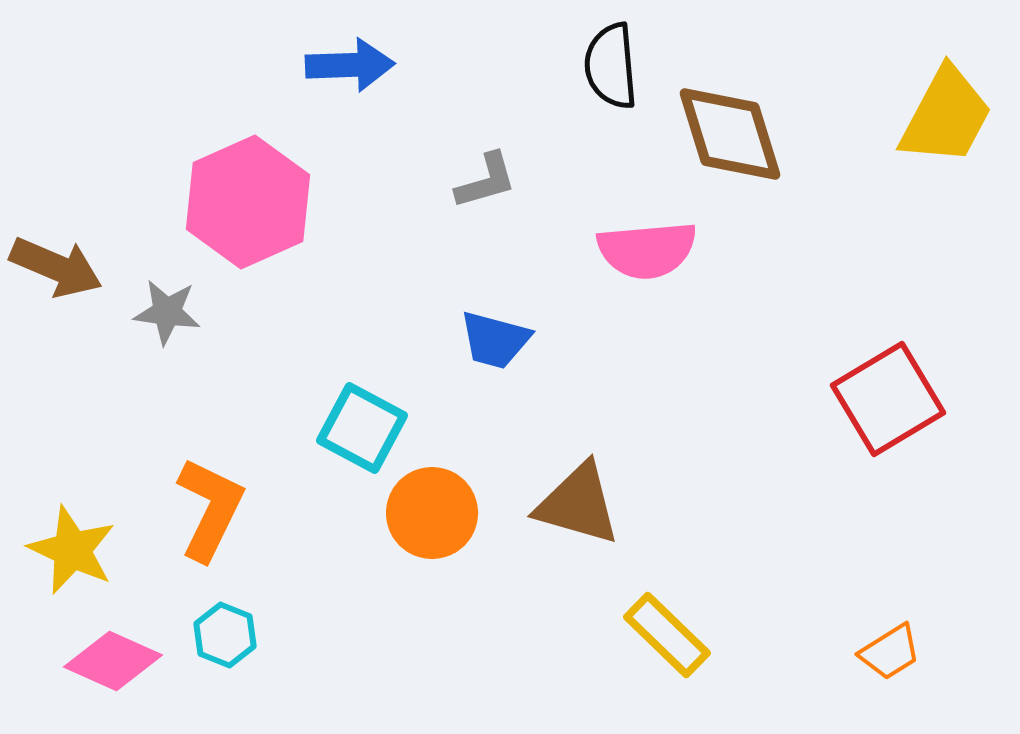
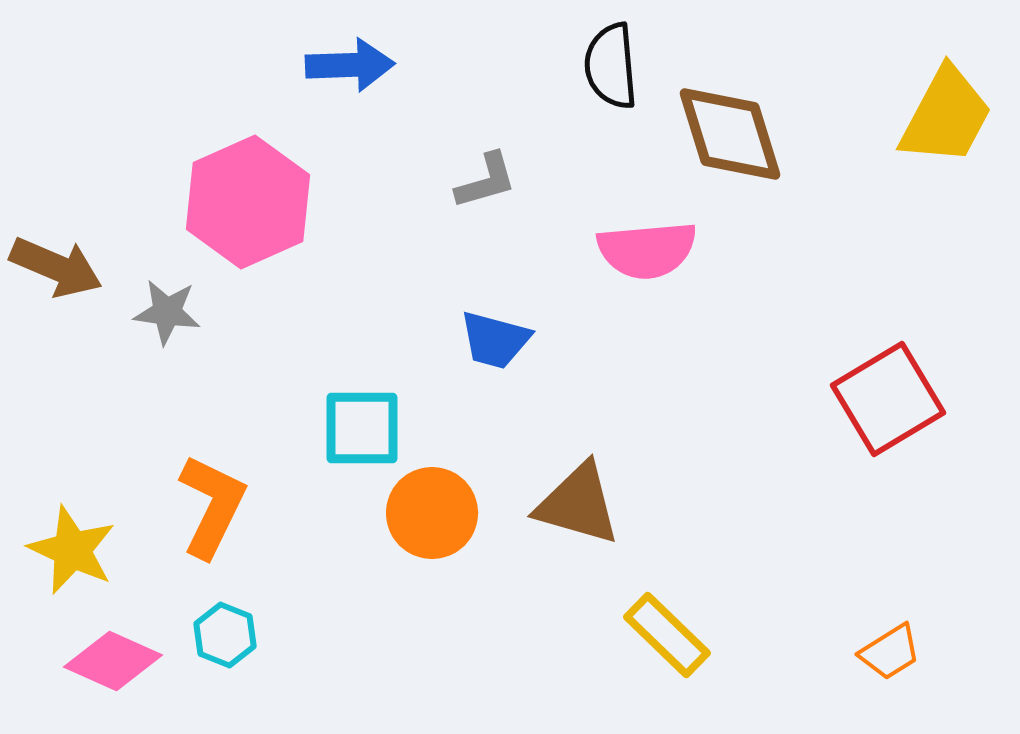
cyan square: rotated 28 degrees counterclockwise
orange L-shape: moved 2 px right, 3 px up
